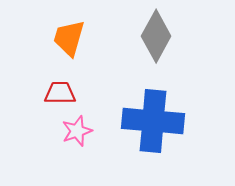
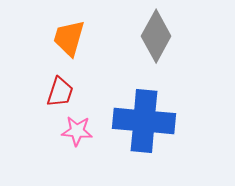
red trapezoid: moved 1 px up; rotated 108 degrees clockwise
blue cross: moved 9 px left
pink star: rotated 24 degrees clockwise
